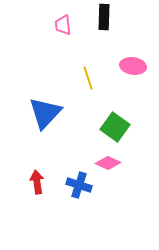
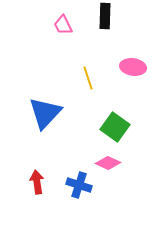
black rectangle: moved 1 px right, 1 px up
pink trapezoid: rotated 20 degrees counterclockwise
pink ellipse: moved 1 px down
